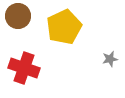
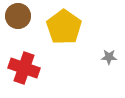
yellow pentagon: rotated 12 degrees counterclockwise
gray star: moved 1 px left, 2 px up; rotated 14 degrees clockwise
